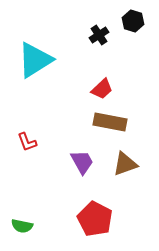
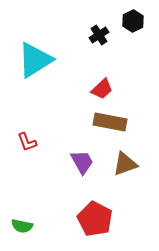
black hexagon: rotated 15 degrees clockwise
